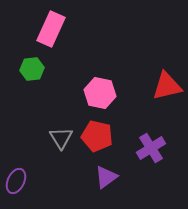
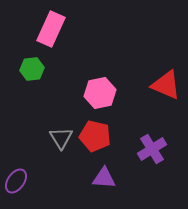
red triangle: moved 1 px left, 1 px up; rotated 36 degrees clockwise
pink hexagon: rotated 24 degrees counterclockwise
red pentagon: moved 2 px left
purple cross: moved 1 px right, 1 px down
purple triangle: moved 2 px left, 1 px down; rotated 40 degrees clockwise
purple ellipse: rotated 10 degrees clockwise
